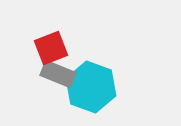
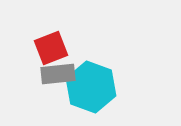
gray rectangle: rotated 28 degrees counterclockwise
